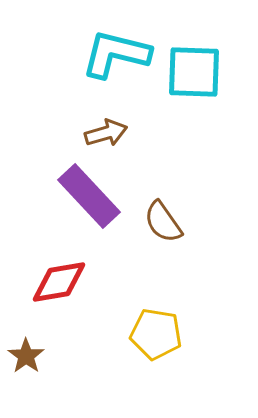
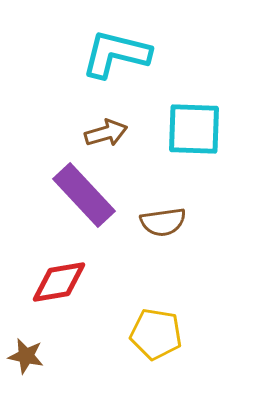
cyan square: moved 57 px down
purple rectangle: moved 5 px left, 1 px up
brown semicircle: rotated 63 degrees counterclockwise
brown star: rotated 24 degrees counterclockwise
